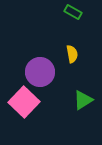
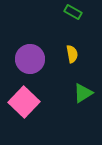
purple circle: moved 10 px left, 13 px up
green triangle: moved 7 px up
